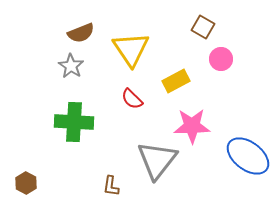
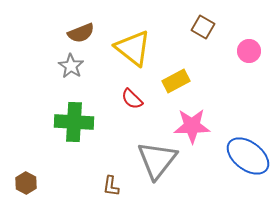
yellow triangle: moved 2 px right, 1 px up; rotated 18 degrees counterclockwise
pink circle: moved 28 px right, 8 px up
